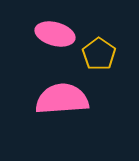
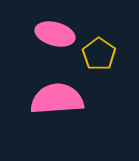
pink semicircle: moved 5 px left
